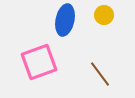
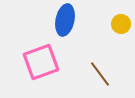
yellow circle: moved 17 px right, 9 px down
pink square: moved 2 px right
